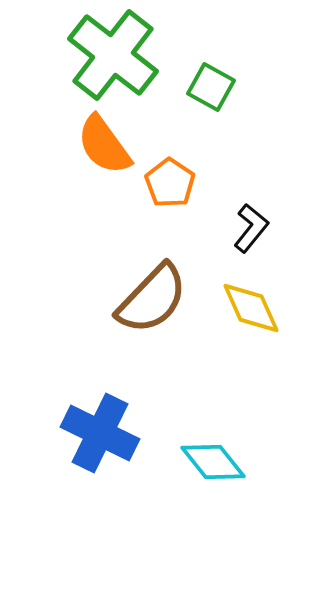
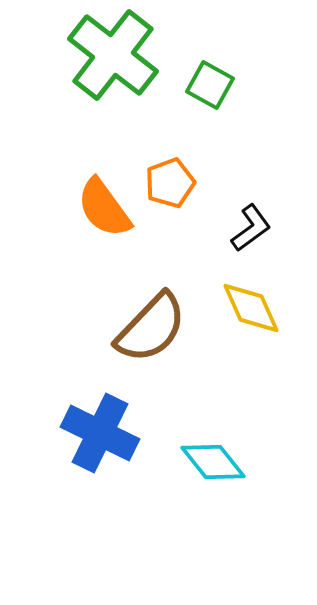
green square: moved 1 px left, 2 px up
orange semicircle: moved 63 px down
orange pentagon: rotated 18 degrees clockwise
black L-shape: rotated 15 degrees clockwise
brown semicircle: moved 1 px left, 29 px down
